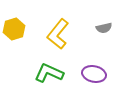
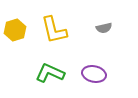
yellow hexagon: moved 1 px right, 1 px down
yellow L-shape: moved 4 px left, 4 px up; rotated 52 degrees counterclockwise
green L-shape: moved 1 px right
